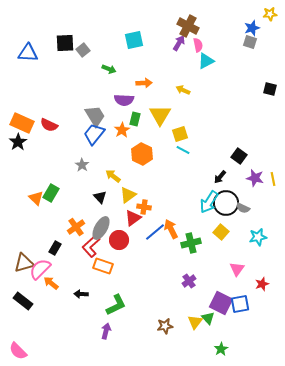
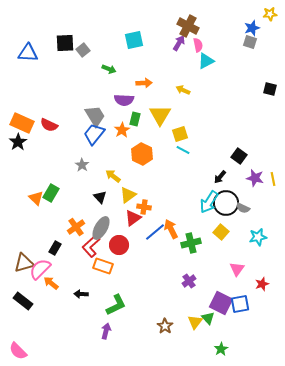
red circle at (119, 240): moved 5 px down
brown star at (165, 326): rotated 28 degrees counterclockwise
